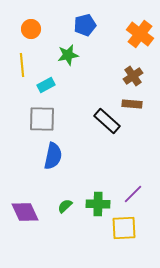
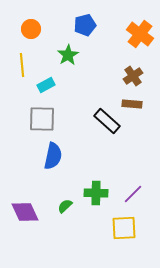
green star: rotated 20 degrees counterclockwise
green cross: moved 2 px left, 11 px up
